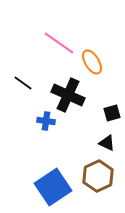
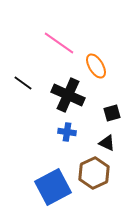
orange ellipse: moved 4 px right, 4 px down
blue cross: moved 21 px right, 11 px down
brown hexagon: moved 4 px left, 3 px up
blue square: rotated 6 degrees clockwise
